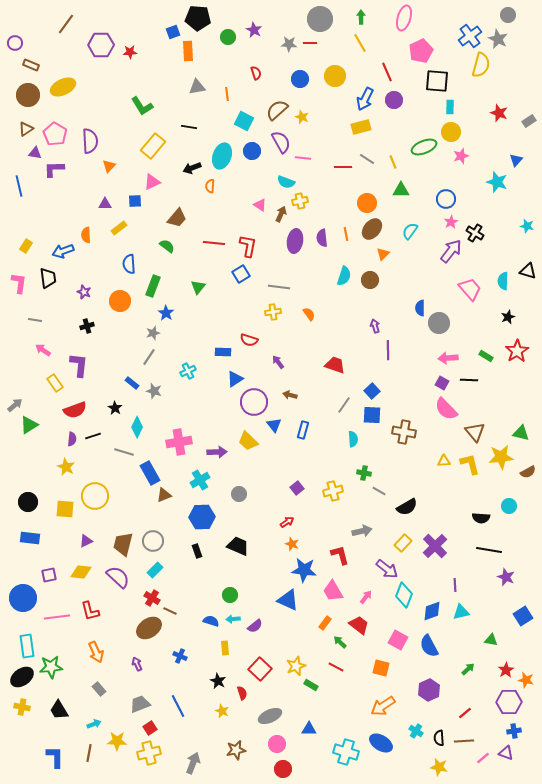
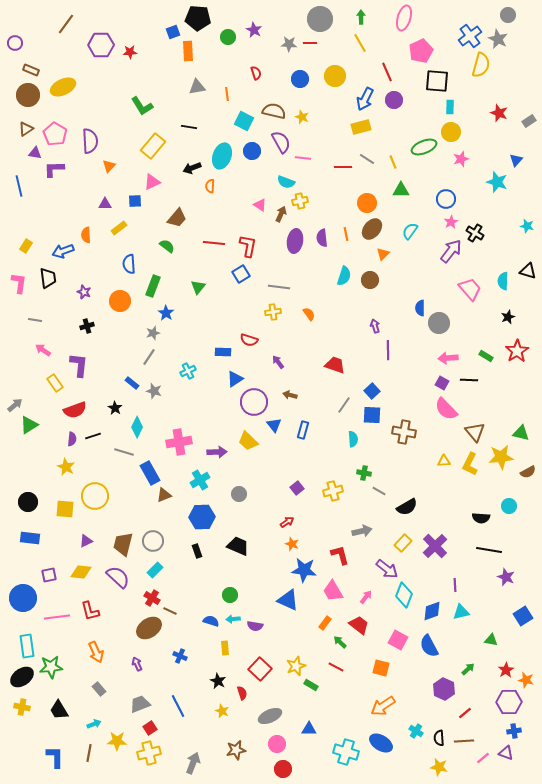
brown rectangle at (31, 65): moved 5 px down
brown semicircle at (277, 110): moved 3 px left, 1 px down; rotated 55 degrees clockwise
pink star at (461, 156): moved 3 px down
yellow L-shape at (470, 464): rotated 140 degrees counterclockwise
purple semicircle at (255, 626): rotated 49 degrees clockwise
purple hexagon at (429, 690): moved 15 px right, 1 px up; rotated 10 degrees counterclockwise
